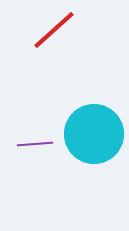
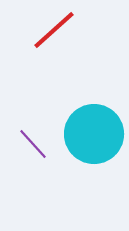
purple line: moved 2 px left; rotated 52 degrees clockwise
